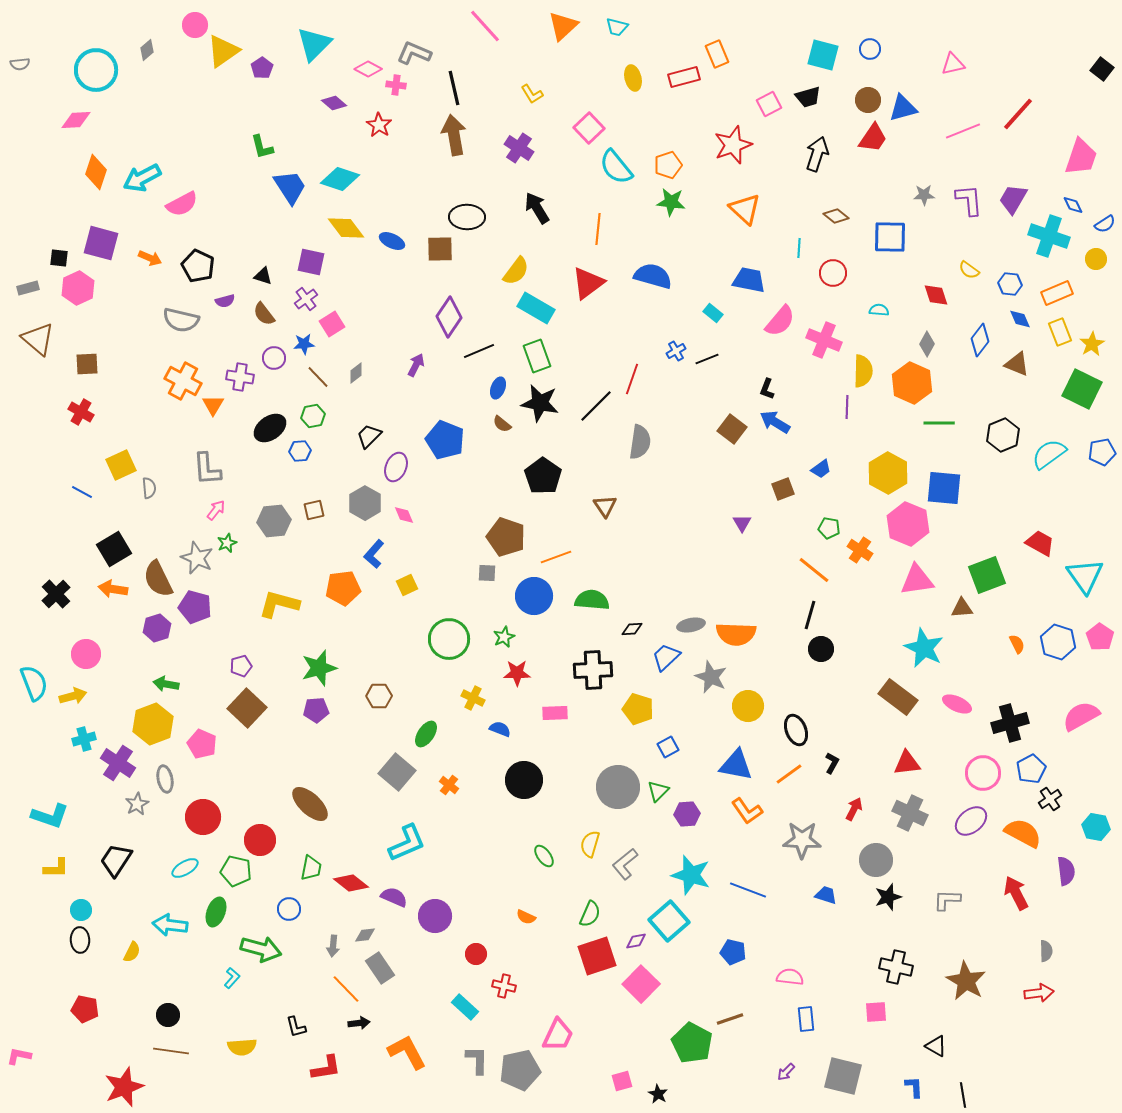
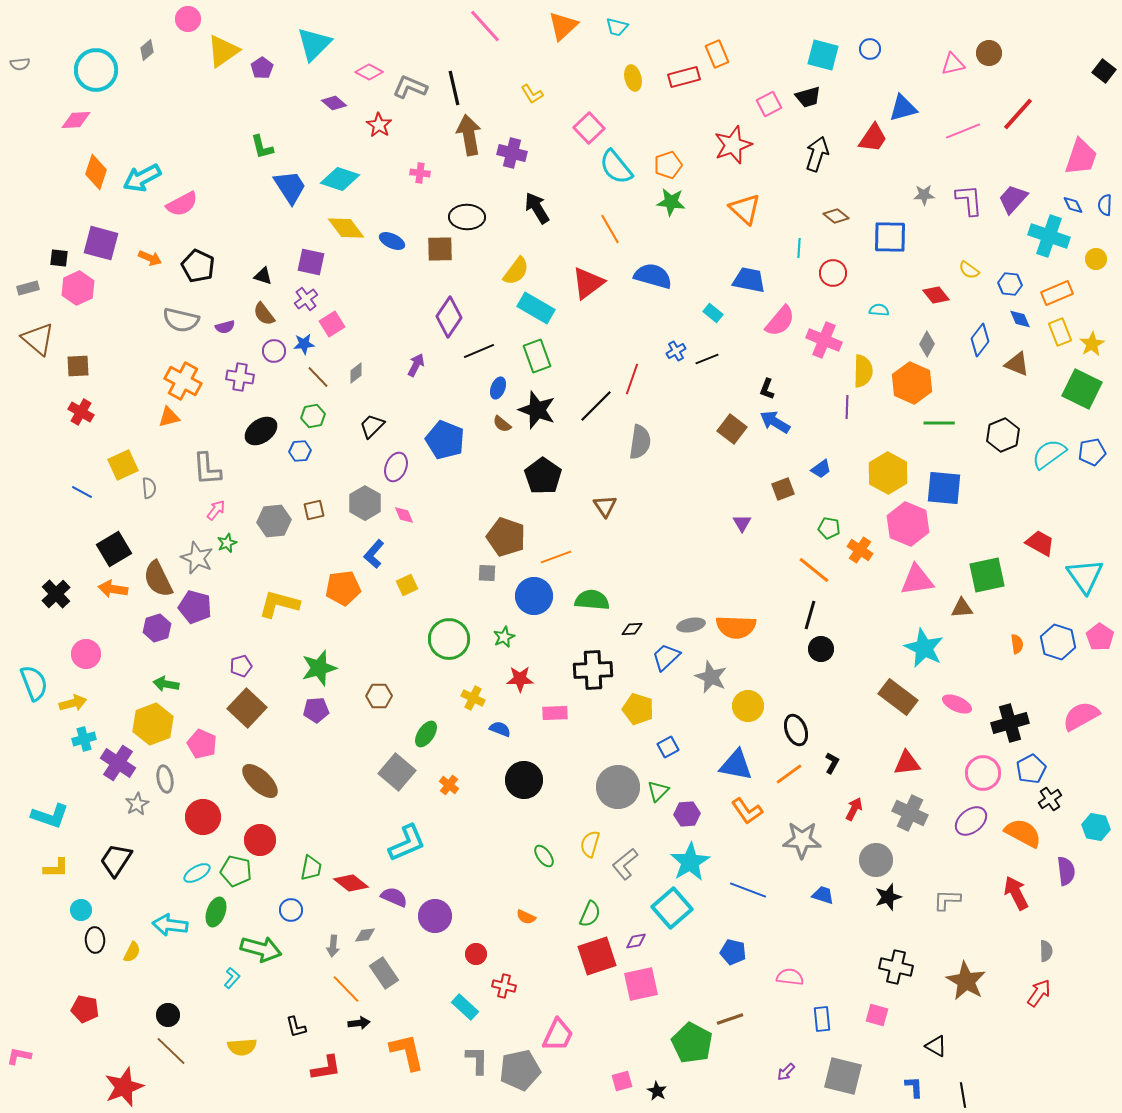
pink circle at (195, 25): moved 7 px left, 6 px up
gray L-shape at (414, 53): moved 4 px left, 34 px down
pink diamond at (368, 69): moved 1 px right, 3 px down
black square at (1102, 69): moved 2 px right, 2 px down
pink cross at (396, 85): moved 24 px right, 88 px down
brown circle at (868, 100): moved 121 px right, 47 px up
brown arrow at (454, 135): moved 15 px right
purple cross at (519, 148): moved 7 px left, 5 px down; rotated 20 degrees counterclockwise
purple trapezoid at (1013, 199): rotated 12 degrees clockwise
blue semicircle at (1105, 224): moved 19 px up; rotated 125 degrees clockwise
orange line at (598, 229): moved 12 px right; rotated 36 degrees counterclockwise
red diamond at (936, 295): rotated 20 degrees counterclockwise
purple semicircle at (225, 301): moved 26 px down
purple circle at (274, 358): moved 7 px up
brown square at (87, 364): moved 9 px left, 2 px down
black star at (540, 403): moved 3 px left, 7 px down; rotated 9 degrees clockwise
orange triangle at (213, 405): moved 44 px left, 12 px down; rotated 45 degrees clockwise
black ellipse at (270, 428): moved 9 px left, 3 px down
black trapezoid at (369, 436): moved 3 px right, 10 px up
blue pentagon at (1102, 452): moved 10 px left
yellow square at (121, 465): moved 2 px right
green square at (987, 575): rotated 9 degrees clockwise
orange semicircle at (736, 634): moved 7 px up
orange semicircle at (1017, 644): rotated 18 degrees clockwise
red star at (517, 673): moved 3 px right, 6 px down
yellow arrow at (73, 696): moved 7 px down
brown ellipse at (310, 804): moved 50 px left, 23 px up
cyan ellipse at (185, 868): moved 12 px right, 5 px down
cyan star at (691, 875): moved 1 px left, 13 px up; rotated 24 degrees clockwise
blue trapezoid at (826, 895): moved 3 px left
blue circle at (289, 909): moved 2 px right, 1 px down
cyan square at (669, 921): moved 3 px right, 13 px up
black ellipse at (80, 940): moved 15 px right
gray rectangle at (380, 968): moved 4 px right, 5 px down
pink square at (641, 984): rotated 33 degrees clockwise
red arrow at (1039, 993): rotated 48 degrees counterclockwise
pink square at (876, 1012): moved 1 px right, 3 px down; rotated 20 degrees clockwise
blue rectangle at (806, 1019): moved 16 px right
brown line at (171, 1051): rotated 36 degrees clockwise
orange L-shape at (407, 1052): rotated 15 degrees clockwise
black star at (658, 1094): moved 1 px left, 3 px up
